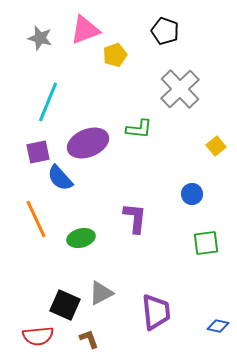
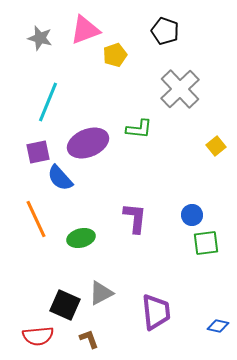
blue circle: moved 21 px down
